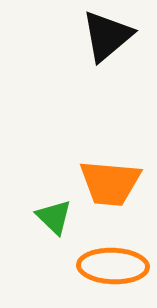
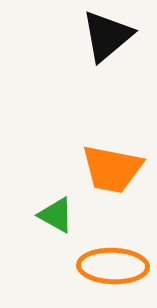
orange trapezoid: moved 2 px right, 14 px up; rotated 6 degrees clockwise
green triangle: moved 2 px right, 2 px up; rotated 15 degrees counterclockwise
